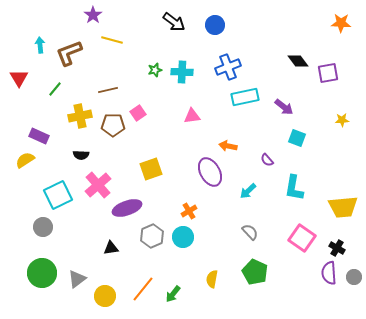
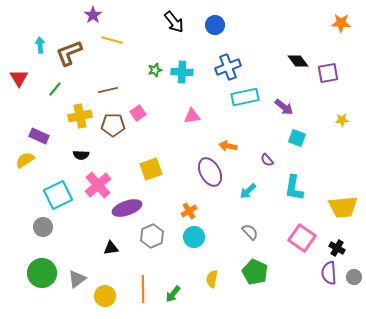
black arrow at (174, 22): rotated 15 degrees clockwise
cyan circle at (183, 237): moved 11 px right
orange line at (143, 289): rotated 40 degrees counterclockwise
